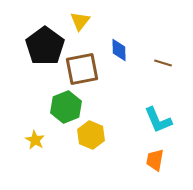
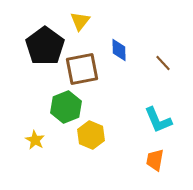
brown line: rotated 30 degrees clockwise
